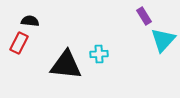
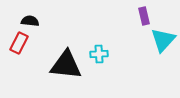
purple rectangle: rotated 18 degrees clockwise
